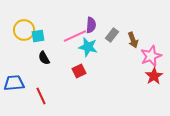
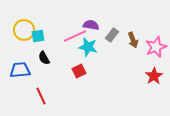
purple semicircle: rotated 84 degrees counterclockwise
pink star: moved 5 px right, 9 px up
blue trapezoid: moved 6 px right, 13 px up
